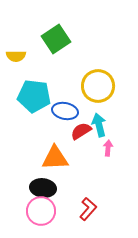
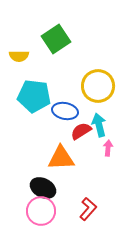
yellow semicircle: moved 3 px right
orange triangle: moved 6 px right
black ellipse: rotated 20 degrees clockwise
